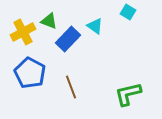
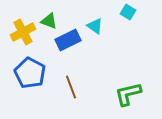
blue rectangle: moved 1 px down; rotated 20 degrees clockwise
